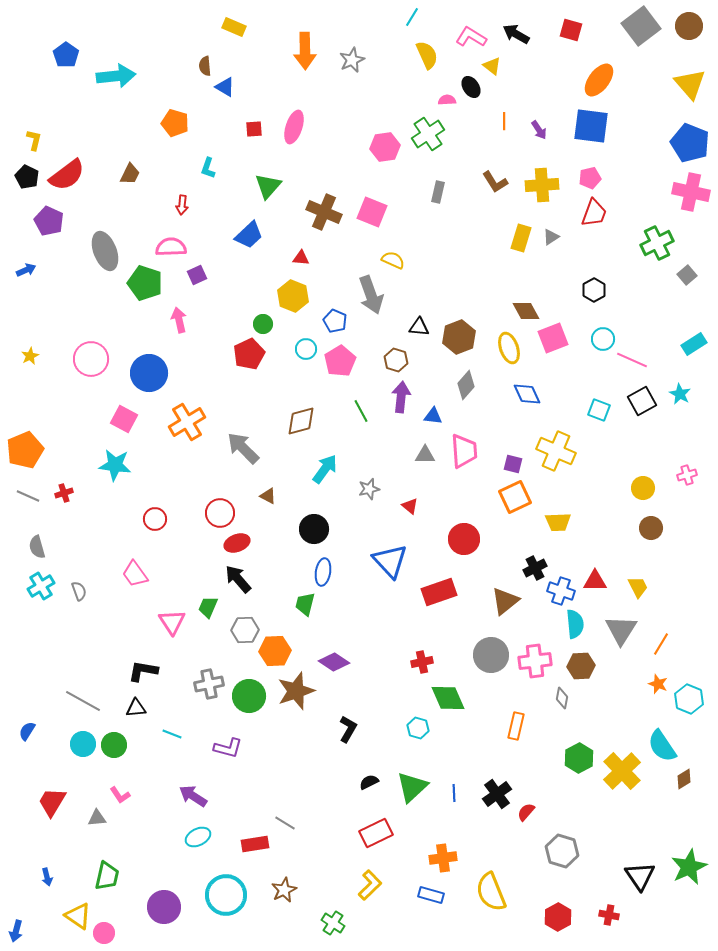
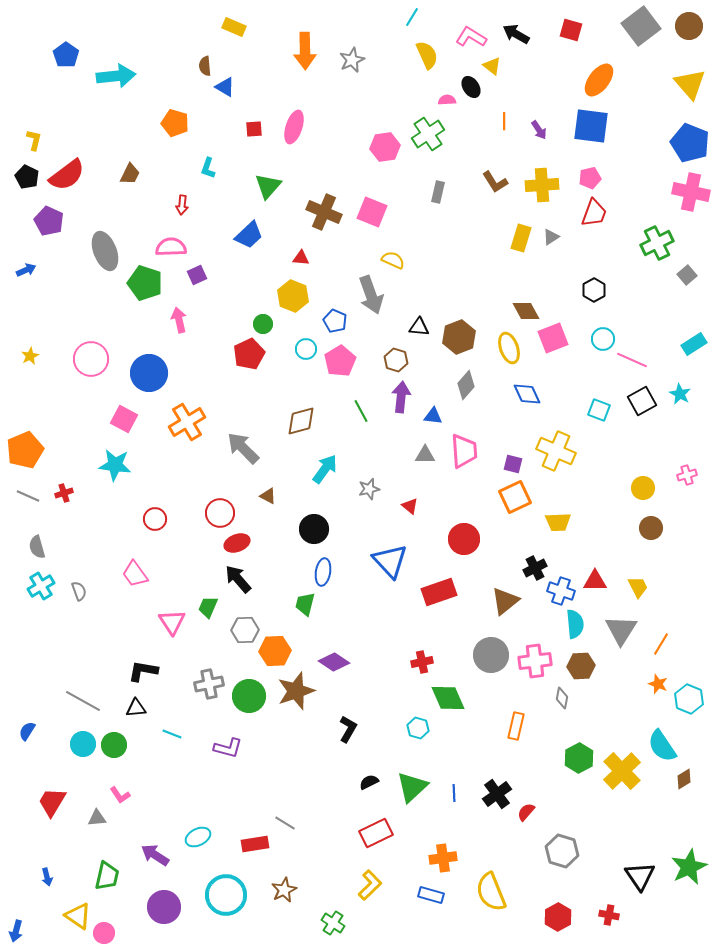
purple arrow at (193, 796): moved 38 px left, 59 px down
